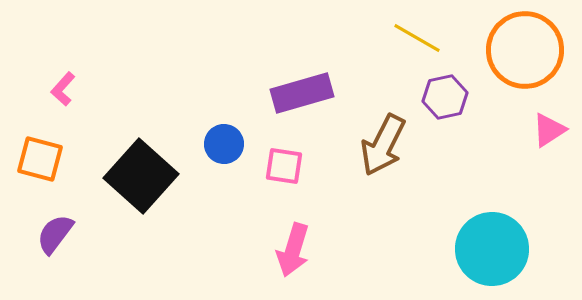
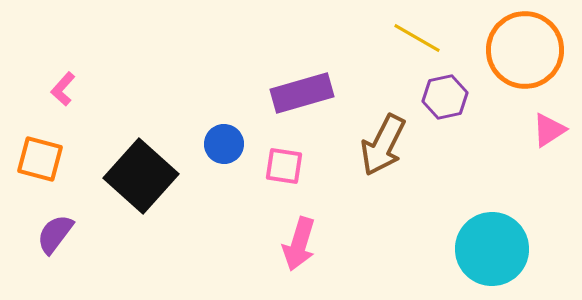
pink arrow: moved 6 px right, 6 px up
